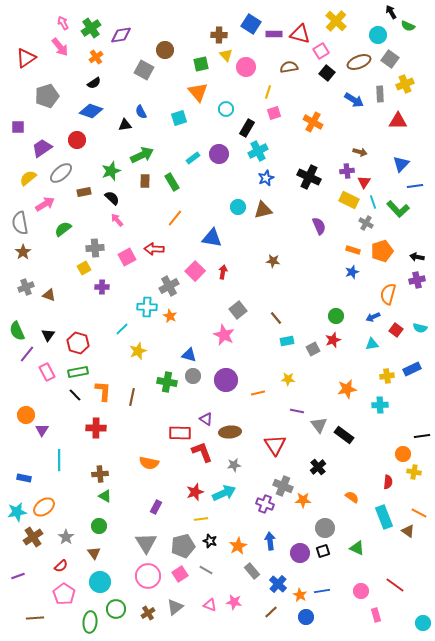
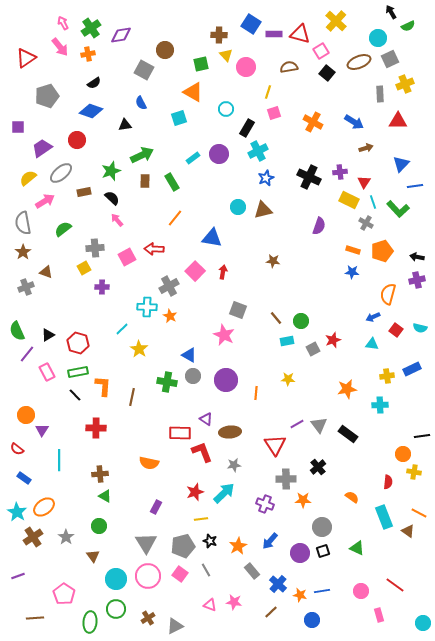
green semicircle at (408, 26): rotated 48 degrees counterclockwise
cyan circle at (378, 35): moved 3 px down
orange cross at (96, 57): moved 8 px left, 3 px up; rotated 24 degrees clockwise
gray square at (390, 59): rotated 30 degrees clockwise
orange triangle at (198, 92): moved 5 px left; rotated 20 degrees counterclockwise
blue arrow at (354, 100): moved 22 px down
blue semicircle at (141, 112): moved 9 px up
brown arrow at (360, 152): moved 6 px right, 4 px up; rotated 32 degrees counterclockwise
purple cross at (347, 171): moved 7 px left, 1 px down
pink arrow at (45, 204): moved 3 px up
gray semicircle at (20, 223): moved 3 px right
purple semicircle at (319, 226): rotated 42 degrees clockwise
blue star at (352, 272): rotated 24 degrees clockwise
brown triangle at (49, 295): moved 3 px left, 23 px up
gray square at (238, 310): rotated 30 degrees counterclockwise
green circle at (336, 316): moved 35 px left, 5 px down
black triangle at (48, 335): rotated 24 degrees clockwise
cyan triangle at (372, 344): rotated 16 degrees clockwise
yellow star at (138, 351): moved 1 px right, 2 px up; rotated 18 degrees counterclockwise
blue triangle at (189, 355): rotated 14 degrees clockwise
orange L-shape at (103, 391): moved 5 px up
orange line at (258, 393): moved 2 px left; rotated 72 degrees counterclockwise
purple line at (297, 411): moved 13 px down; rotated 40 degrees counterclockwise
black rectangle at (344, 435): moved 4 px right, 1 px up
blue rectangle at (24, 478): rotated 24 degrees clockwise
gray cross at (283, 486): moved 3 px right, 7 px up; rotated 24 degrees counterclockwise
cyan arrow at (224, 493): rotated 20 degrees counterclockwise
cyan star at (17, 512): rotated 30 degrees counterclockwise
gray circle at (325, 528): moved 3 px left, 1 px up
blue arrow at (270, 541): rotated 132 degrees counterclockwise
brown triangle at (94, 553): moved 1 px left, 3 px down
red semicircle at (61, 566): moved 44 px left, 117 px up; rotated 80 degrees clockwise
gray line at (206, 570): rotated 32 degrees clockwise
pink square at (180, 574): rotated 21 degrees counterclockwise
cyan circle at (100, 582): moved 16 px right, 3 px up
orange star at (300, 595): rotated 16 degrees counterclockwise
gray triangle at (175, 607): moved 19 px down; rotated 12 degrees clockwise
brown cross at (148, 613): moved 5 px down
pink rectangle at (376, 615): moved 3 px right
blue circle at (306, 617): moved 6 px right, 3 px down
